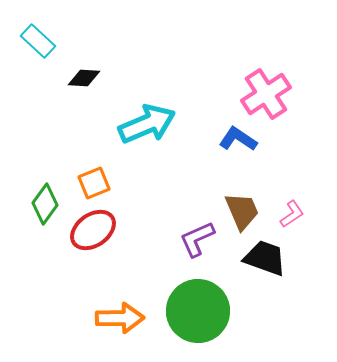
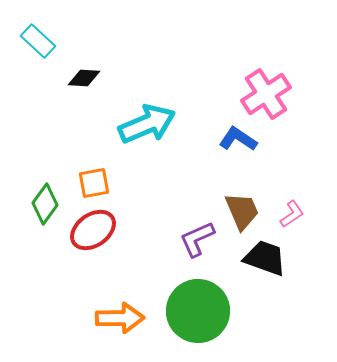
orange square: rotated 12 degrees clockwise
